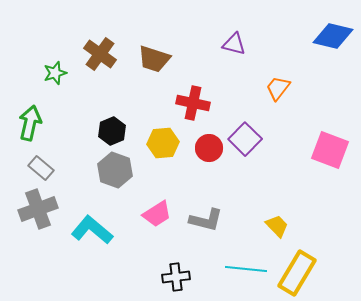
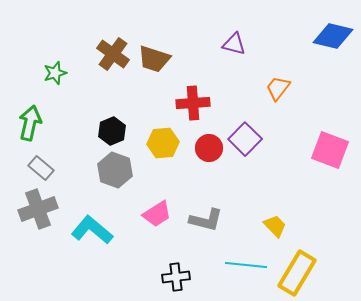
brown cross: moved 13 px right
red cross: rotated 16 degrees counterclockwise
yellow trapezoid: moved 2 px left
cyan line: moved 4 px up
